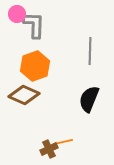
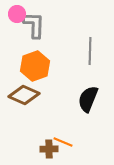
black semicircle: moved 1 px left
orange line: rotated 36 degrees clockwise
brown cross: rotated 24 degrees clockwise
